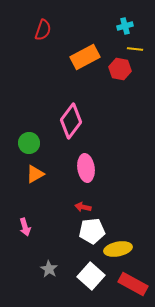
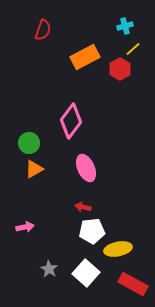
yellow line: moved 2 px left; rotated 49 degrees counterclockwise
red hexagon: rotated 20 degrees clockwise
pink ellipse: rotated 16 degrees counterclockwise
orange triangle: moved 1 px left, 5 px up
pink arrow: rotated 84 degrees counterclockwise
white square: moved 5 px left, 3 px up
